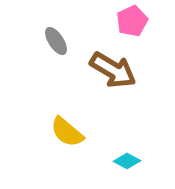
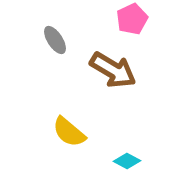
pink pentagon: moved 2 px up
gray ellipse: moved 1 px left, 1 px up
yellow semicircle: moved 2 px right
